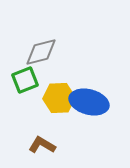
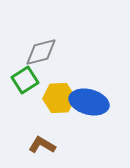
green square: rotated 12 degrees counterclockwise
